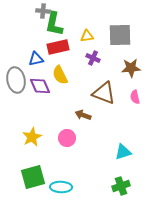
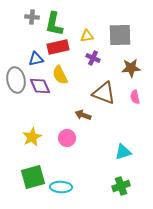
gray cross: moved 11 px left, 6 px down
